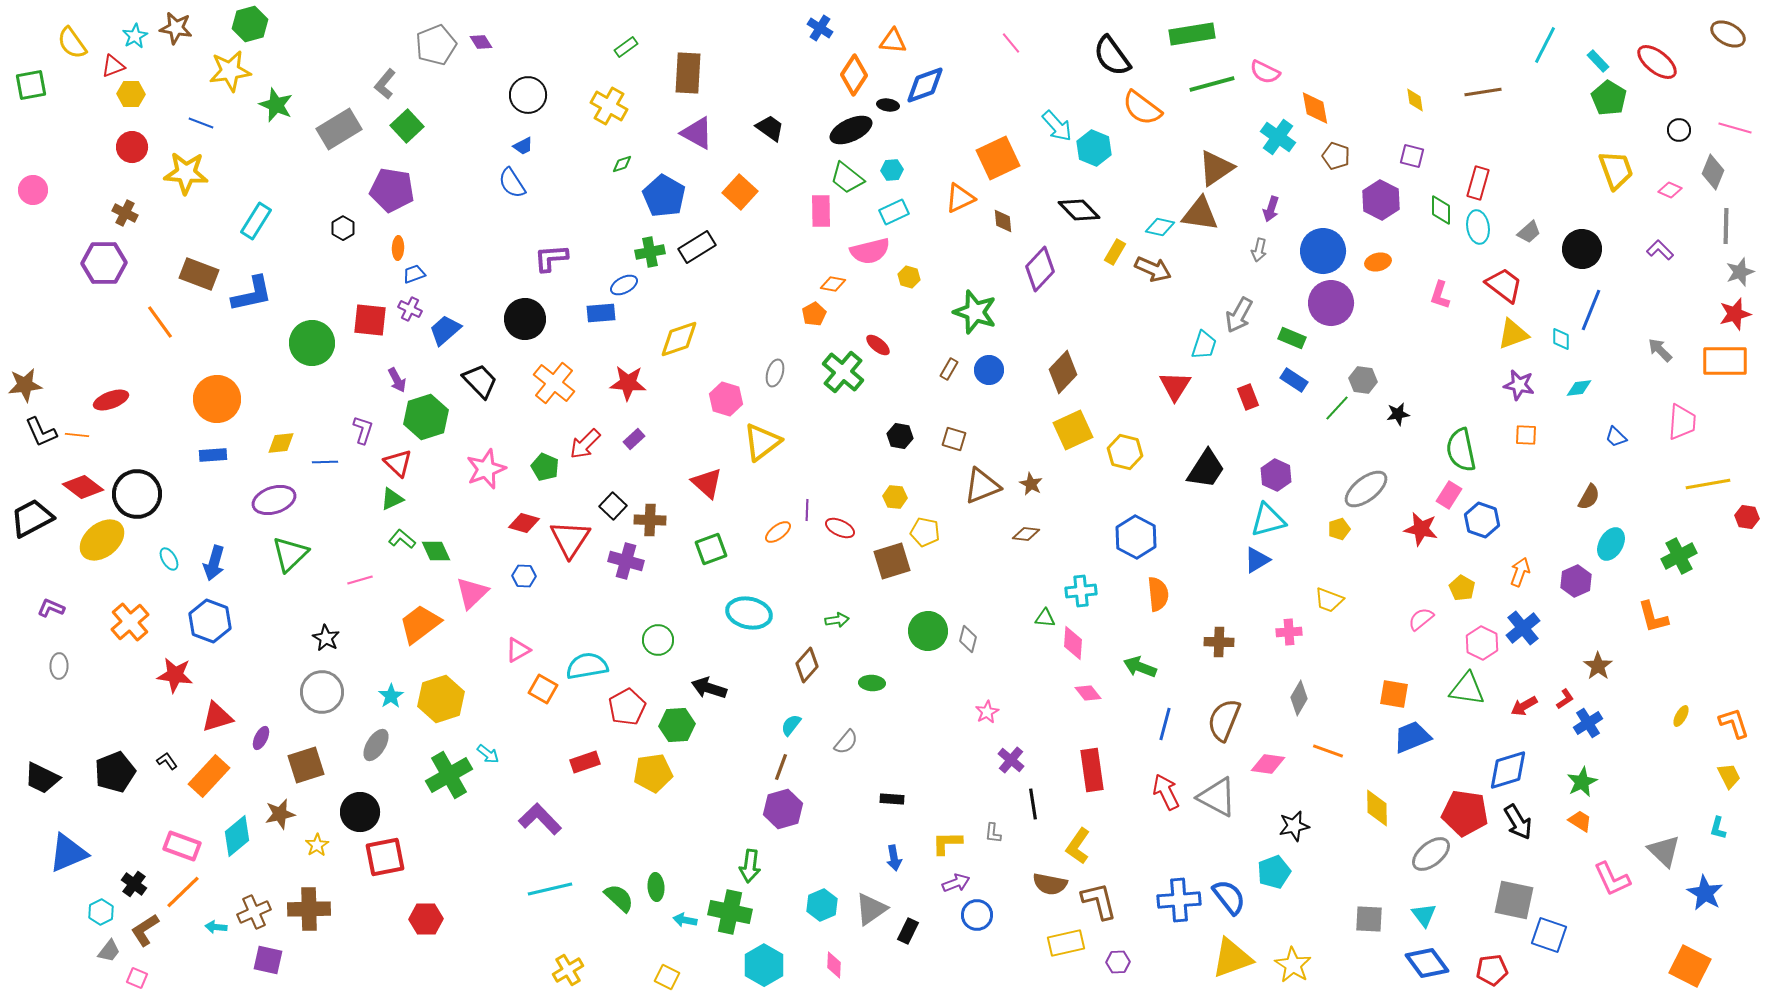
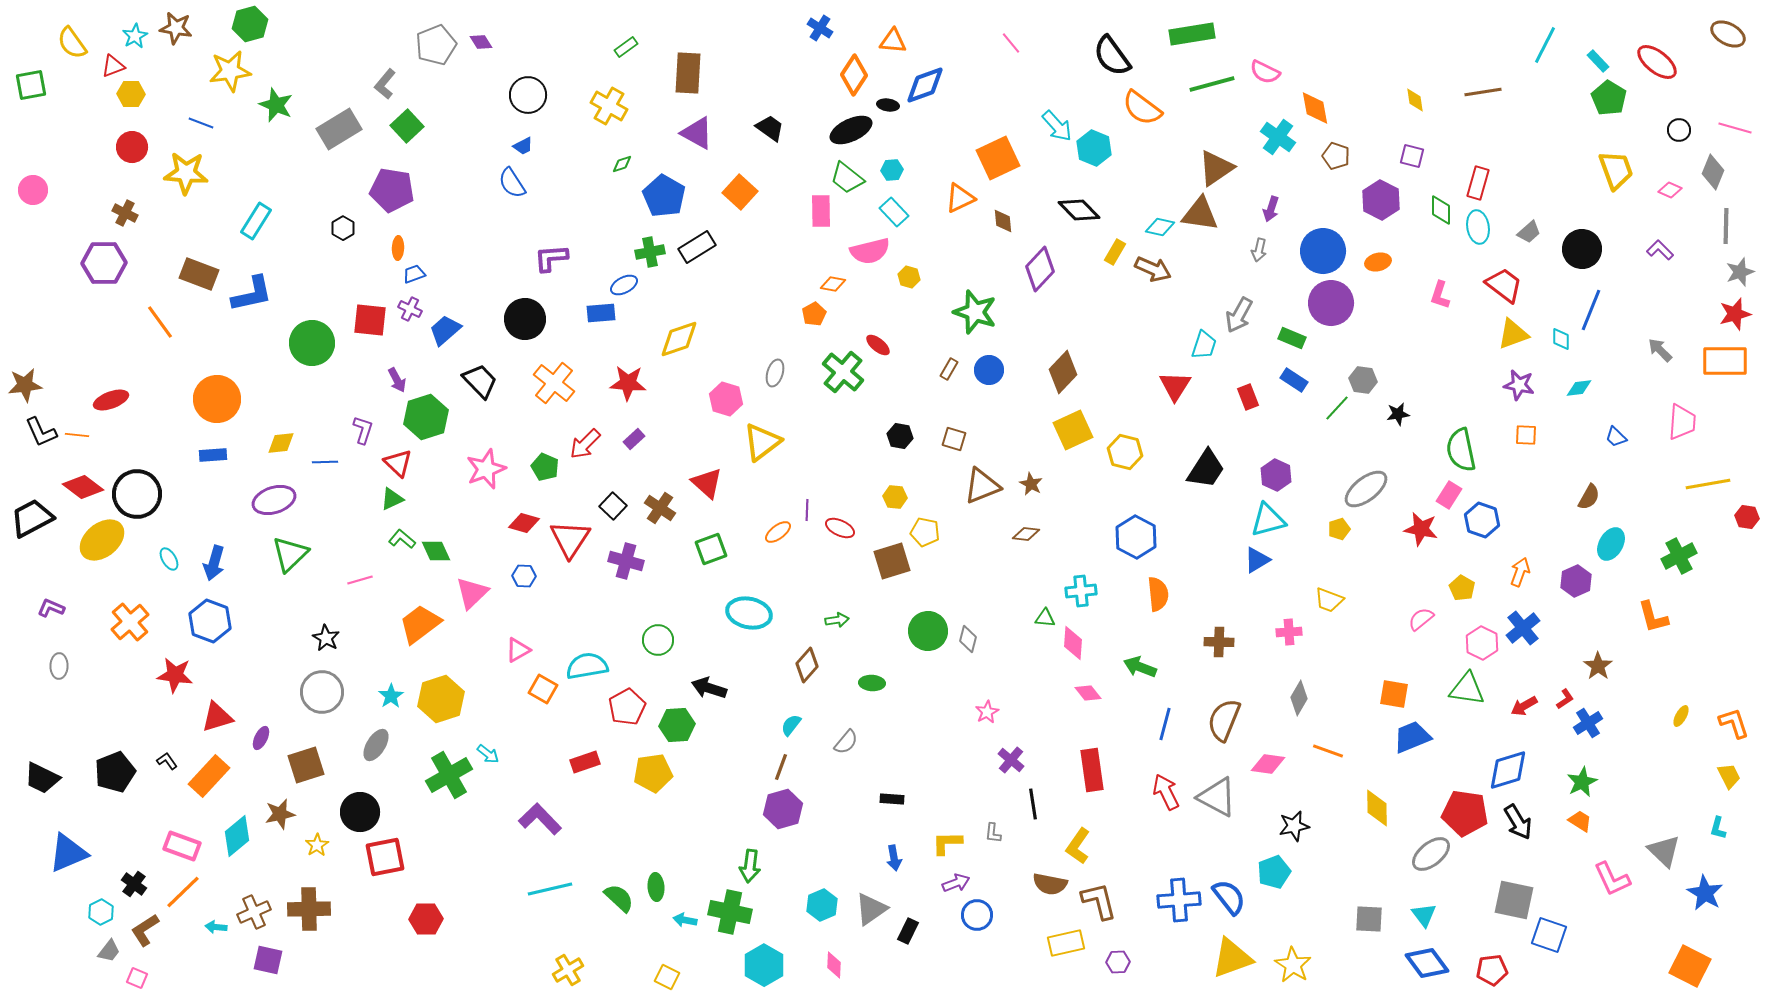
cyan rectangle at (894, 212): rotated 72 degrees clockwise
brown cross at (650, 520): moved 10 px right, 12 px up; rotated 32 degrees clockwise
